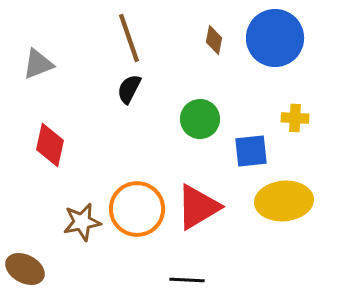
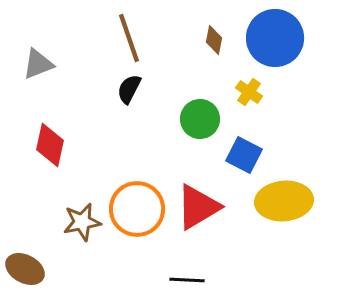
yellow cross: moved 46 px left, 26 px up; rotated 32 degrees clockwise
blue square: moved 7 px left, 4 px down; rotated 33 degrees clockwise
